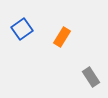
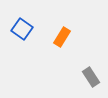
blue square: rotated 20 degrees counterclockwise
